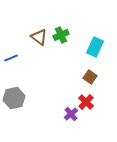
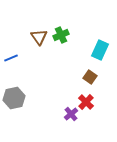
brown triangle: rotated 18 degrees clockwise
cyan rectangle: moved 5 px right, 3 px down
